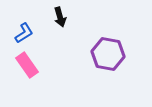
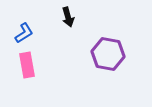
black arrow: moved 8 px right
pink rectangle: rotated 25 degrees clockwise
